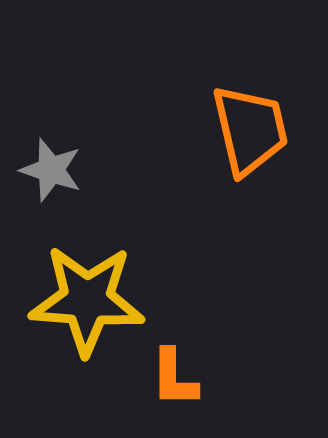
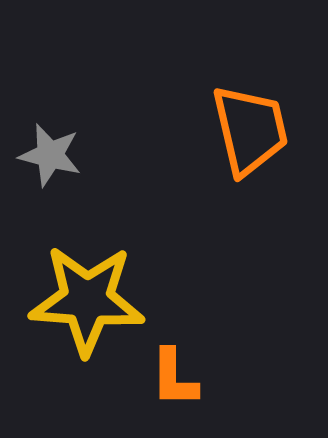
gray star: moved 1 px left, 15 px up; rotated 4 degrees counterclockwise
